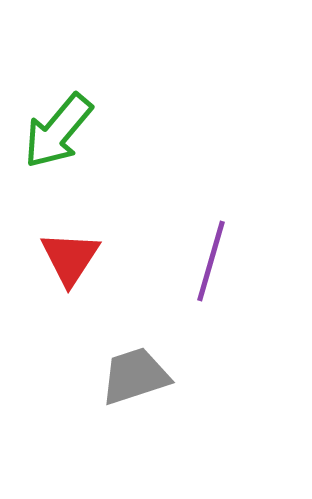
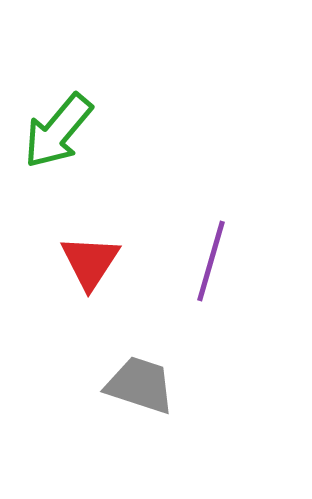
red triangle: moved 20 px right, 4 px down
gray trapezoid: moved 5 px right, 9 px down; rotated 36 degrees clockwise
